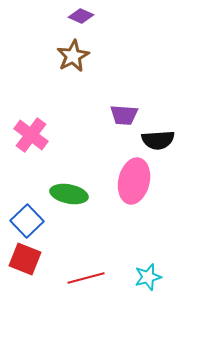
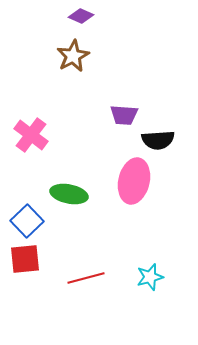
red square: rotated 28 degrees counterclockwise
cyan star: moved 2 px right
